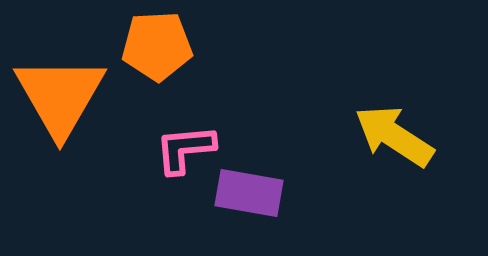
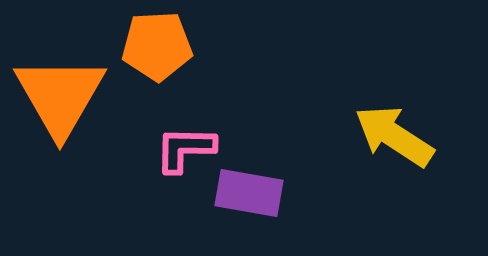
pink L-shape: rotated 6 degrees clockwise
